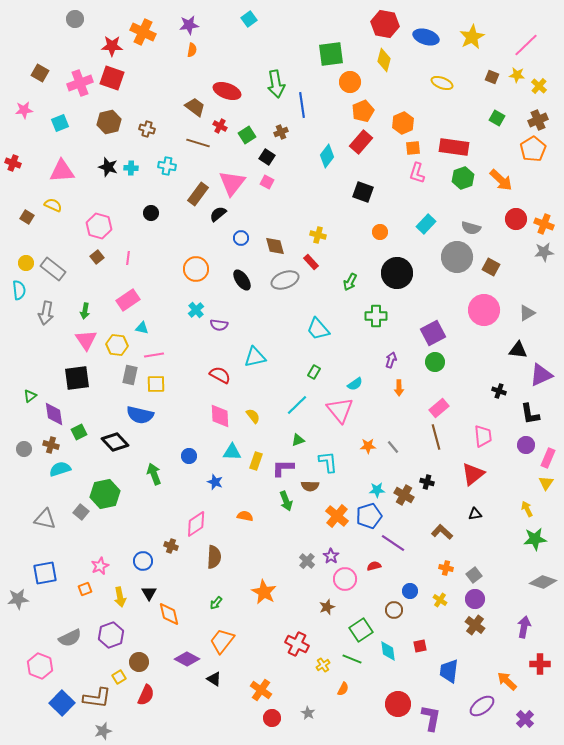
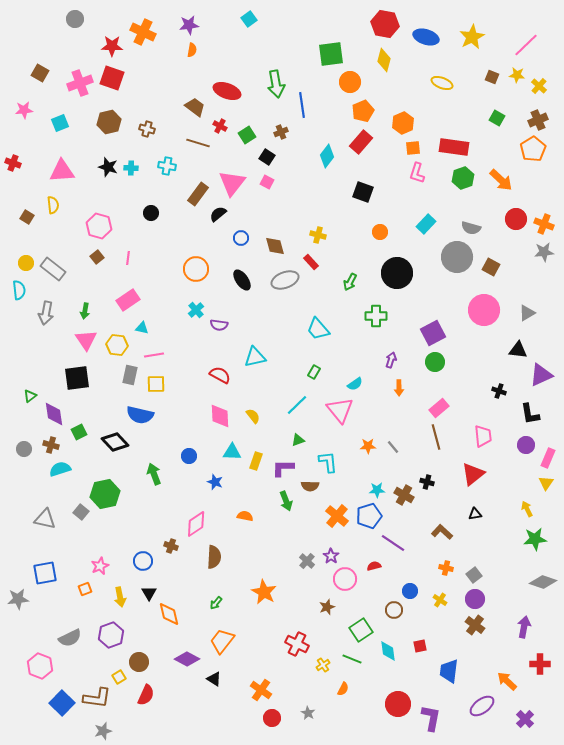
yellow semicircle at (53, 205): rotated 60 degrees clockwise
